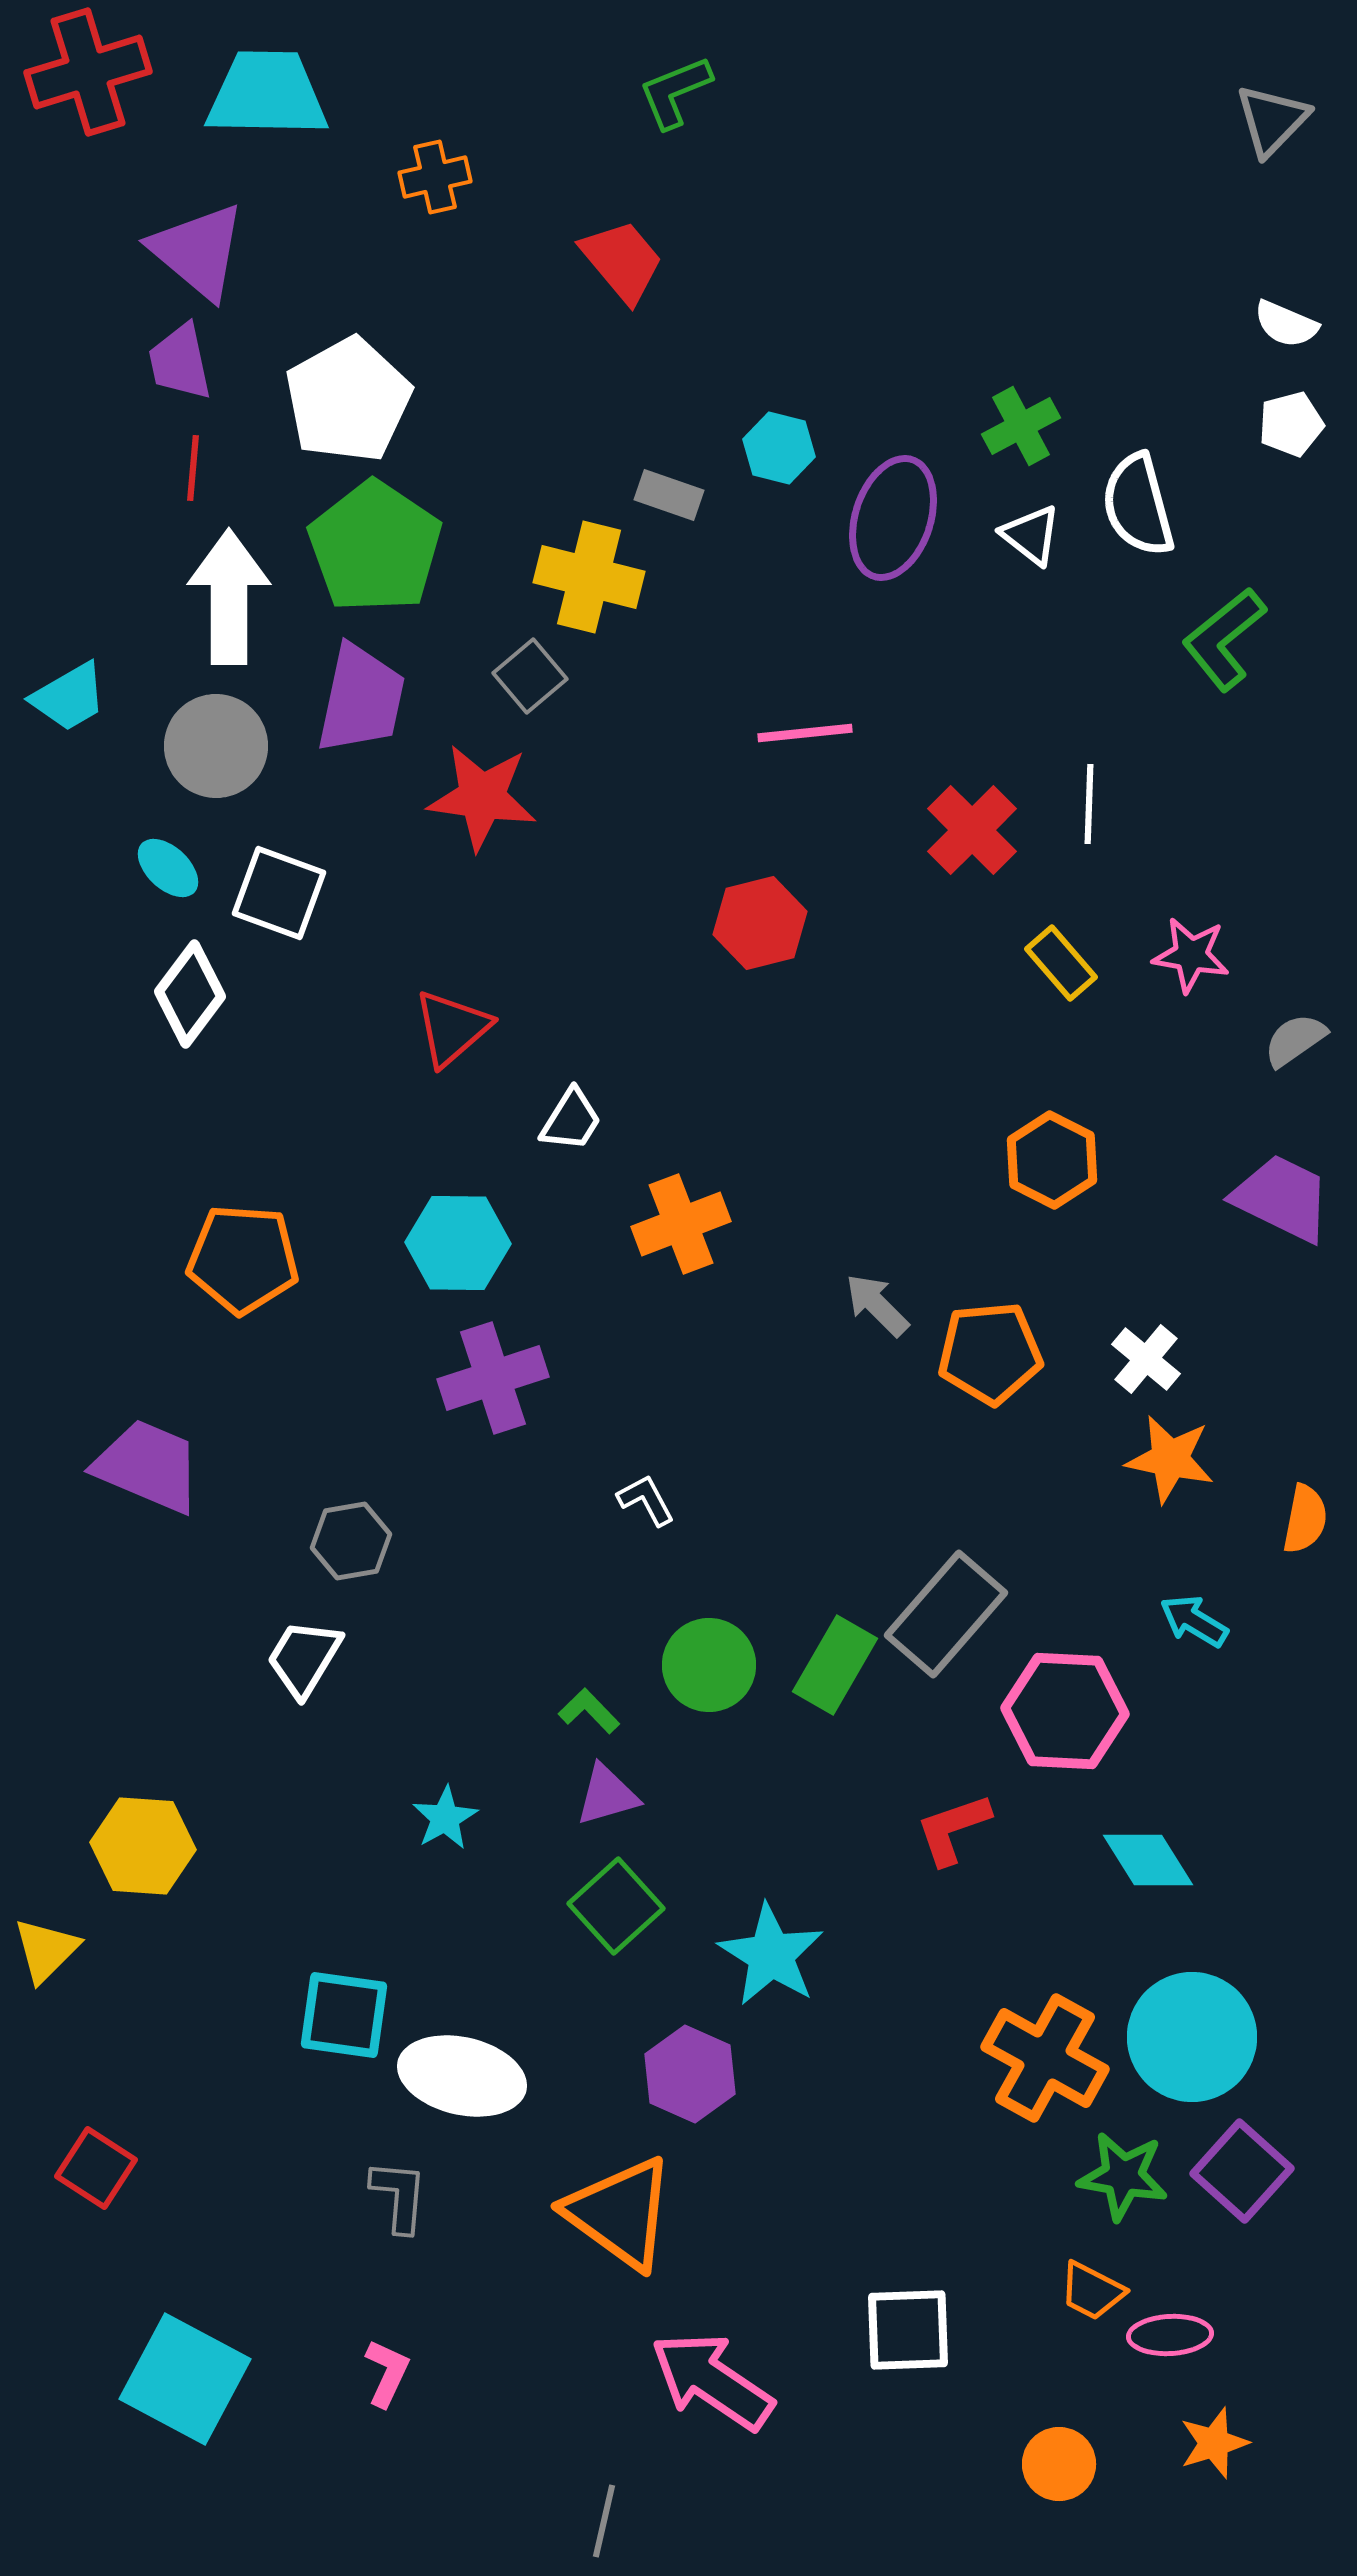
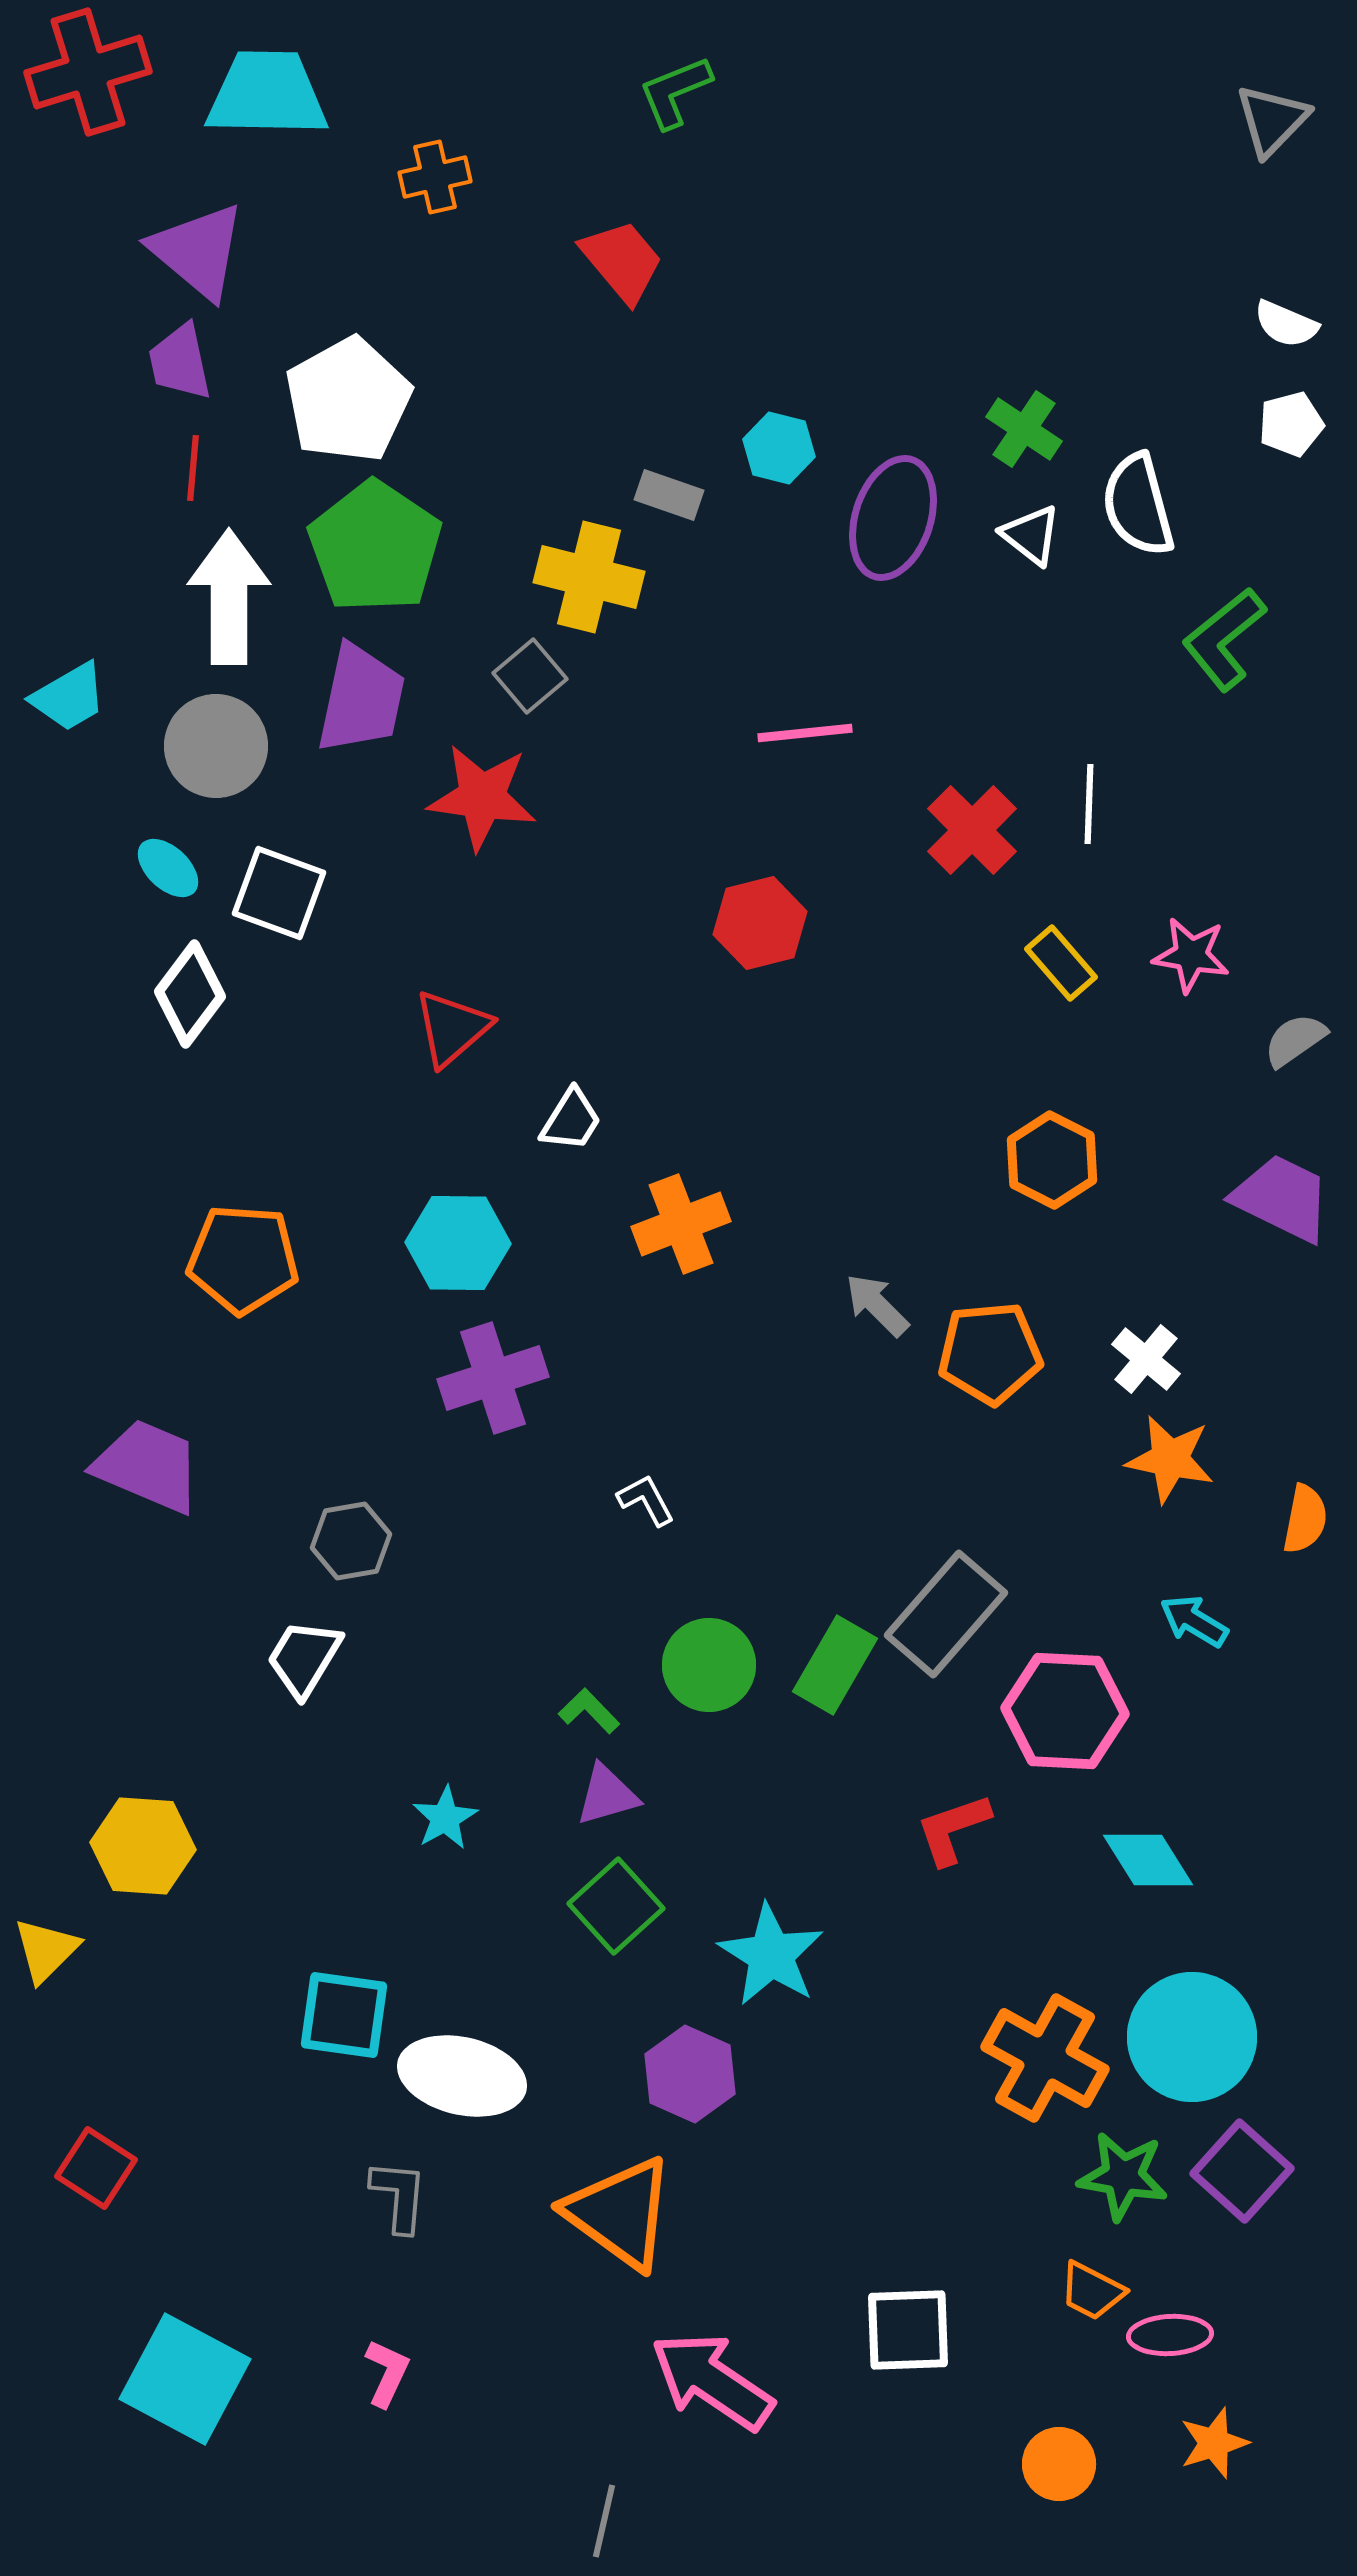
green cross at (1021, 426): moved 3 px right, 3 px down; rotated 28 degrees counterclockwise
